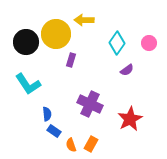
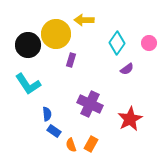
black circle: moved 2 px right, 3 px down
purple semicircle: moved 1 px up
